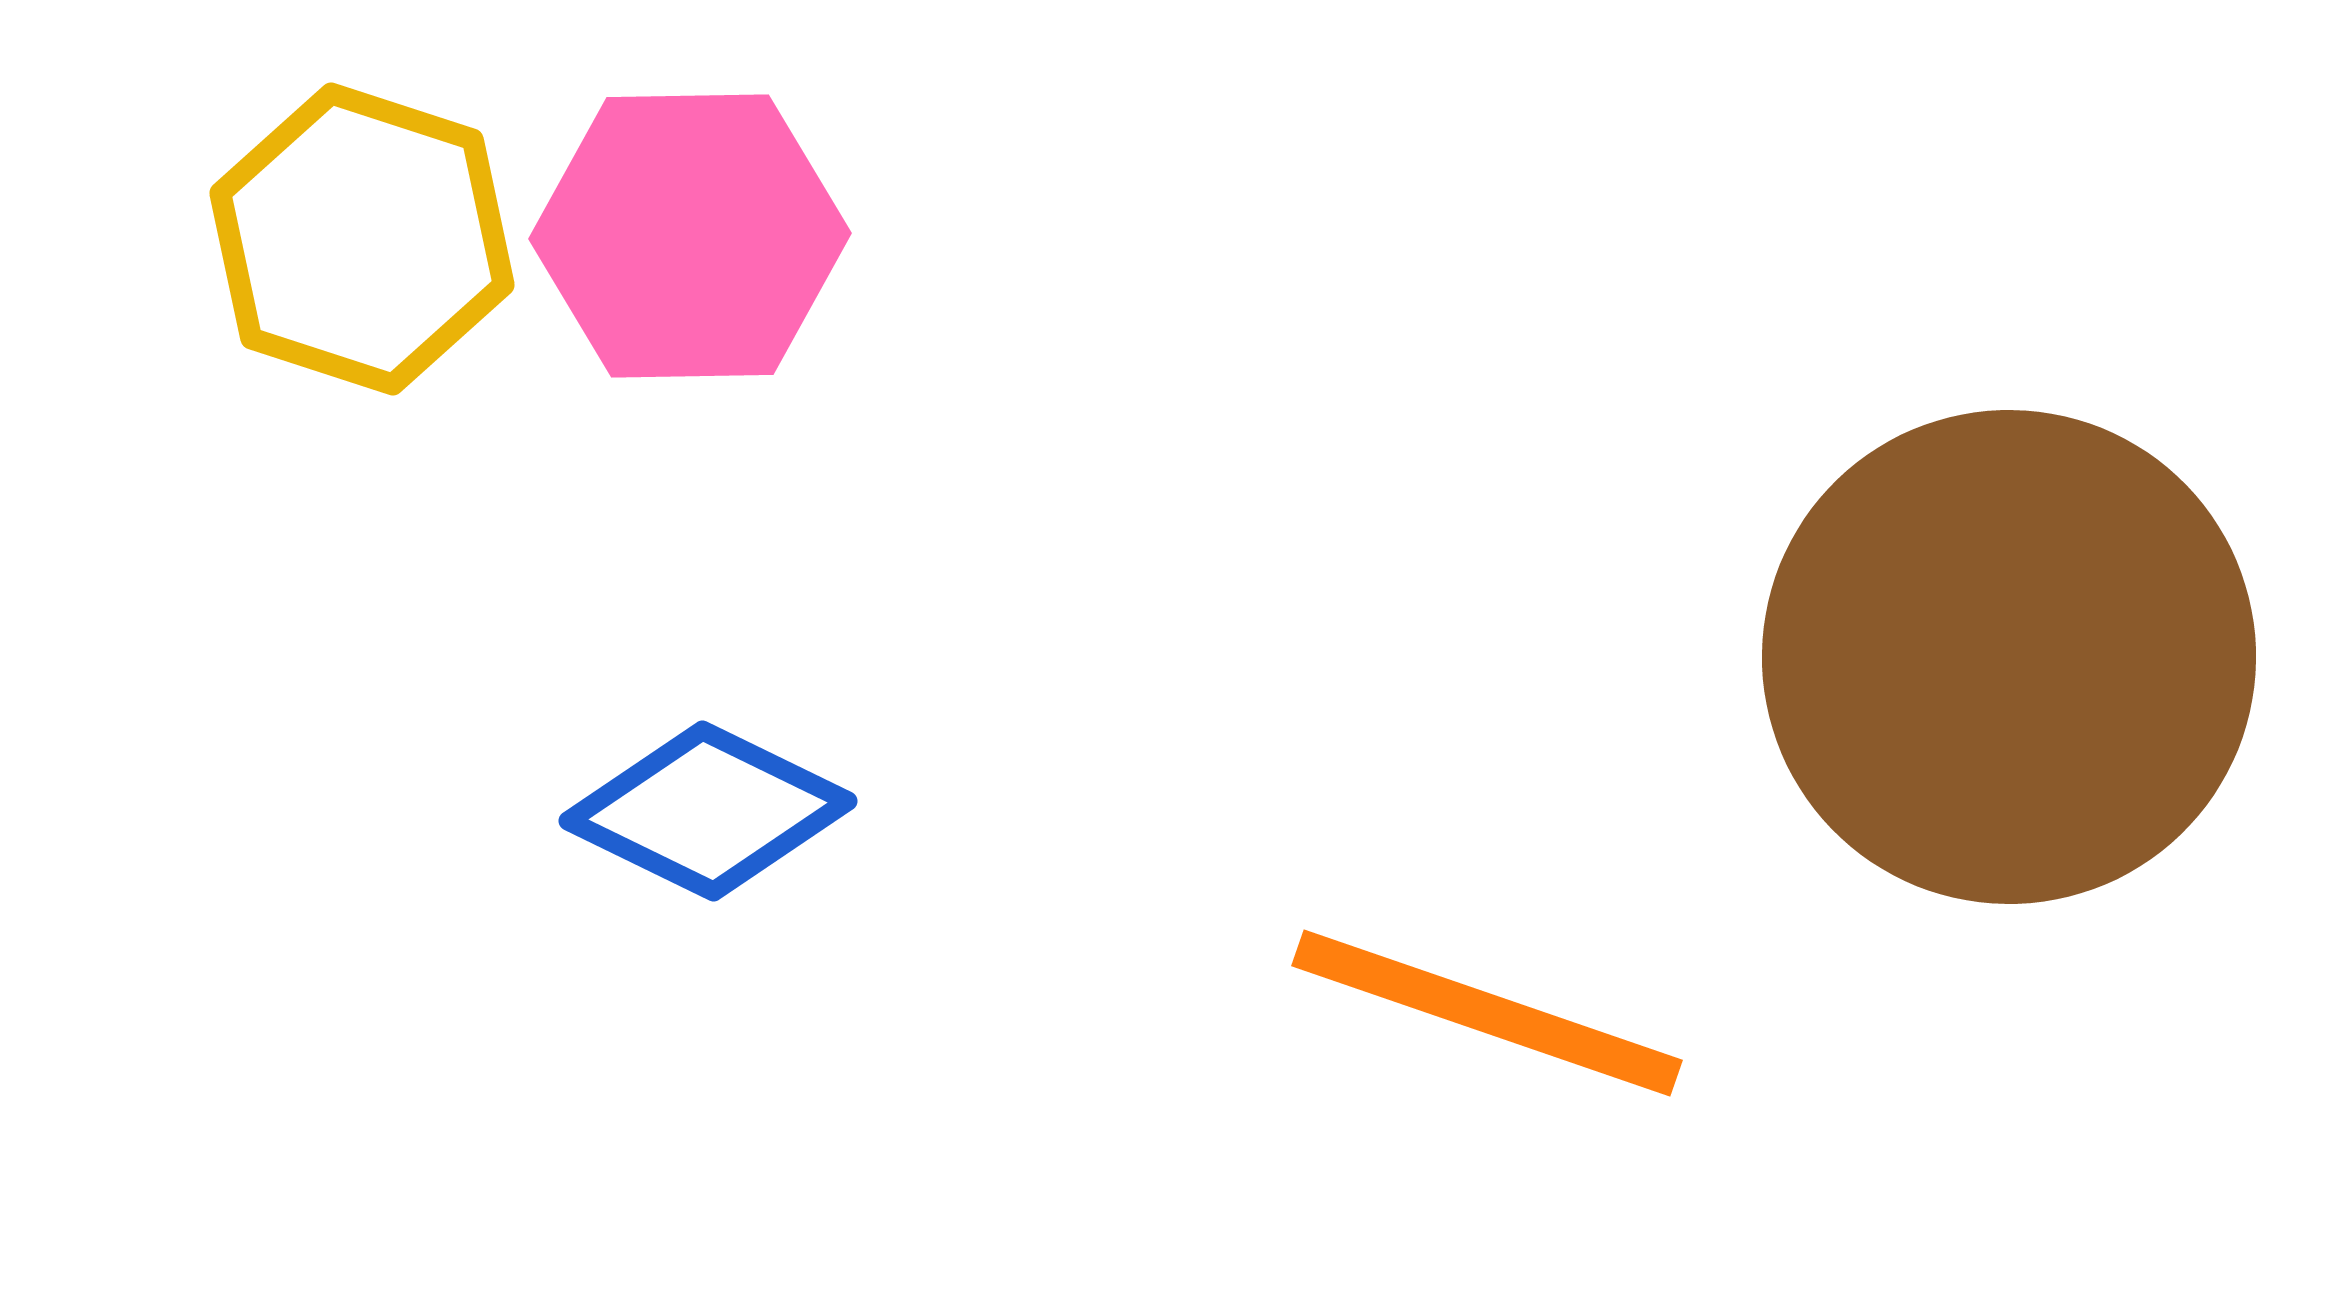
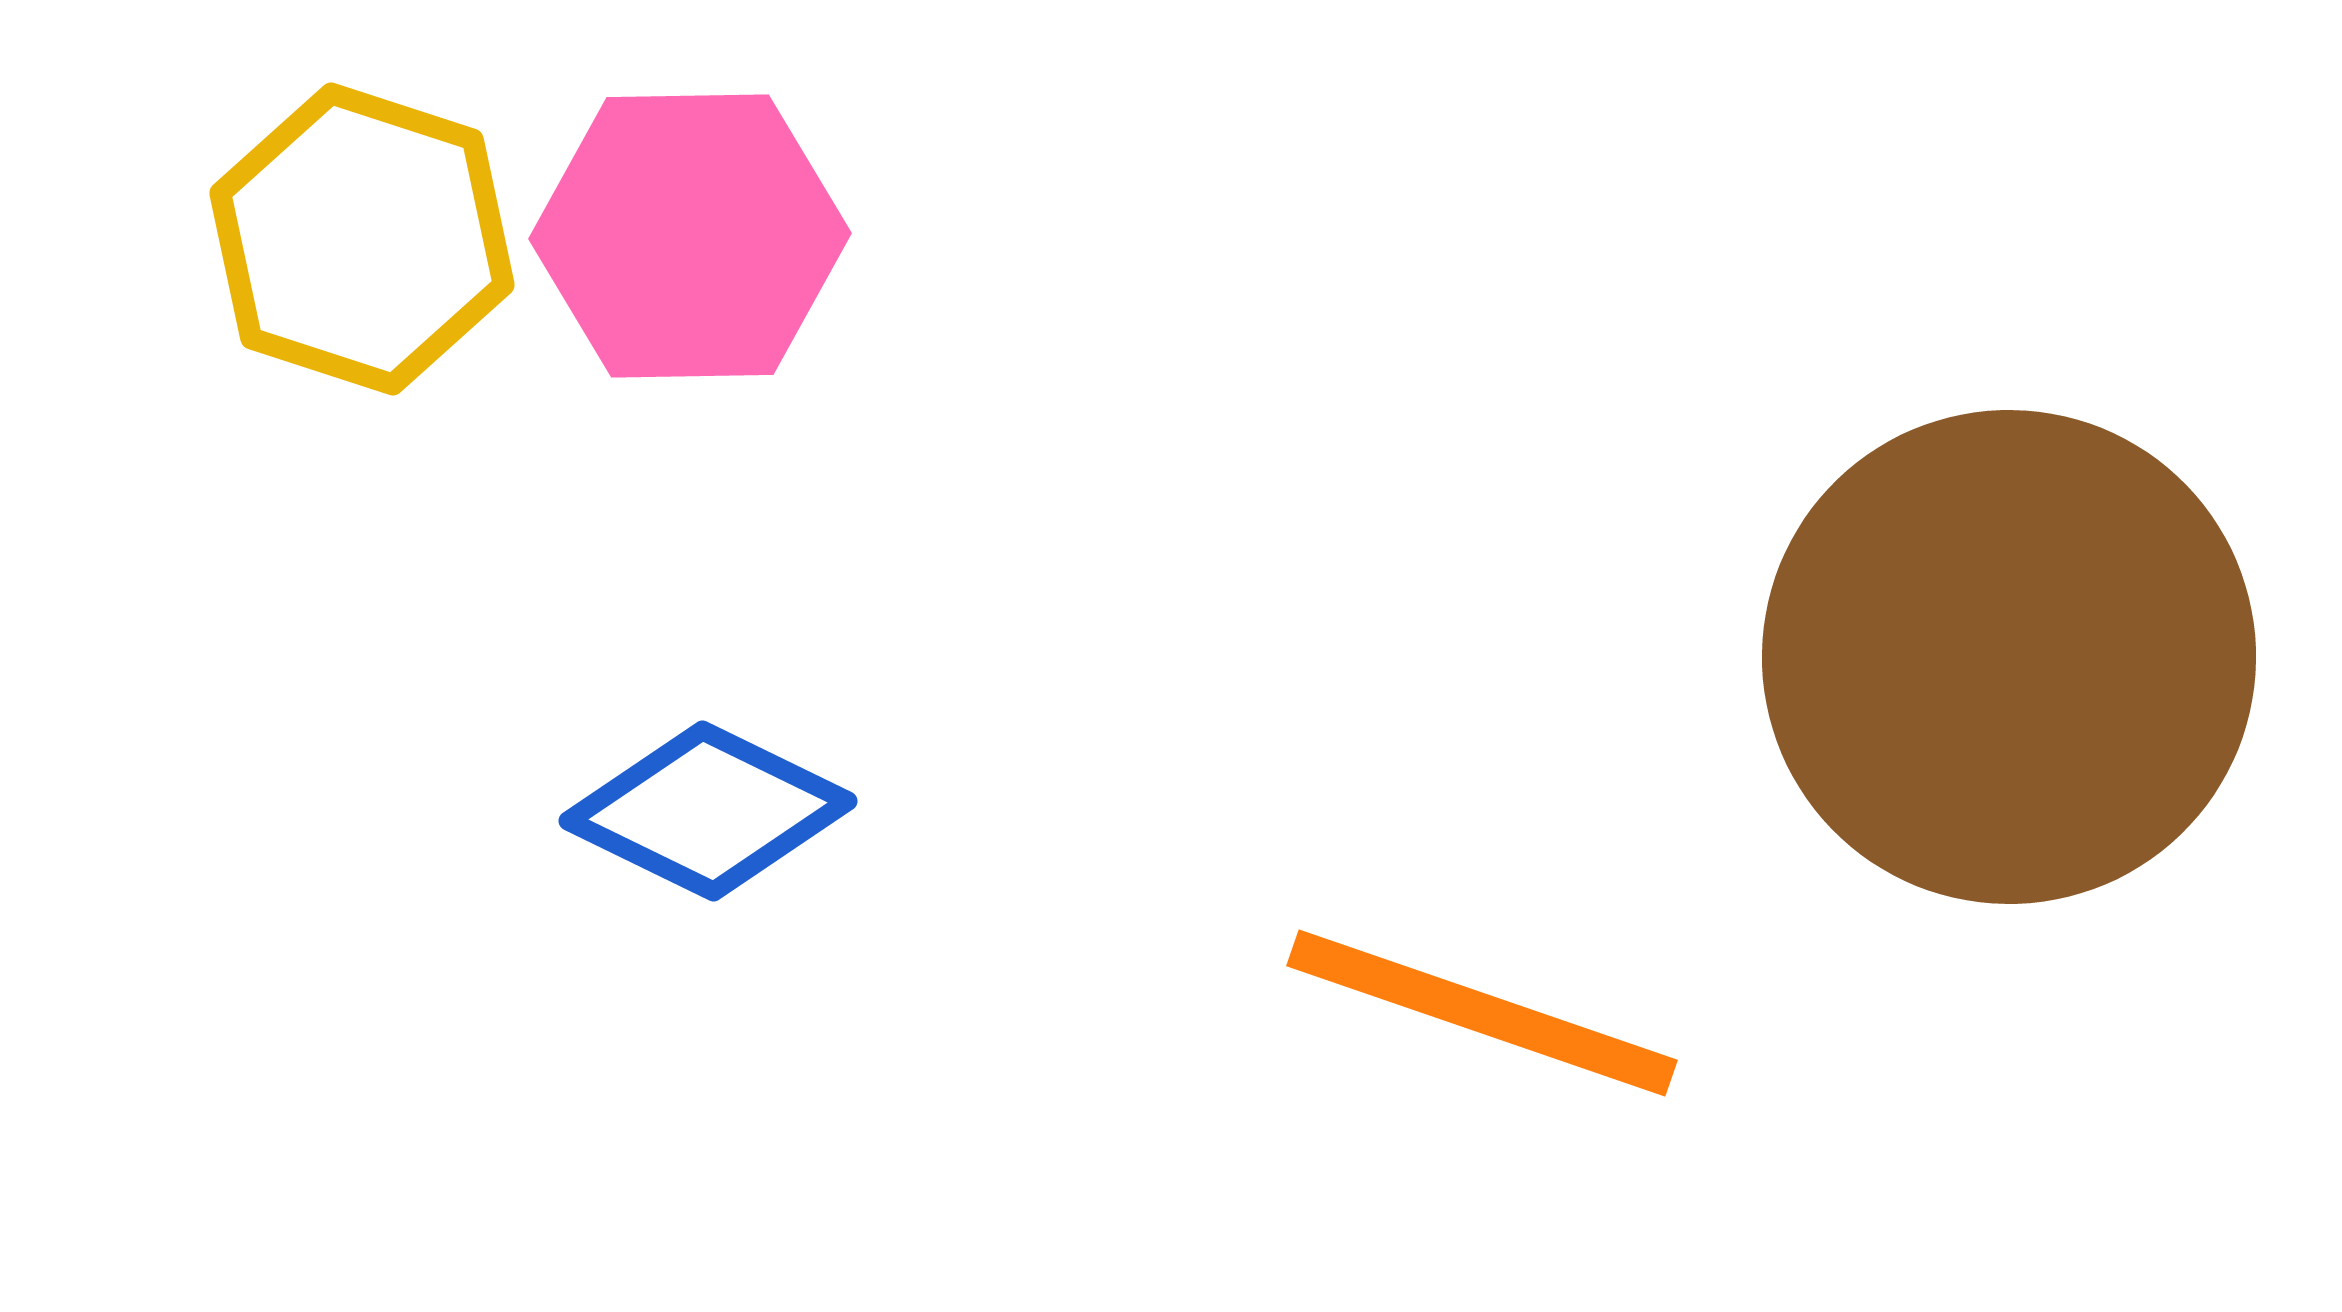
orange line: moved 5 px left
